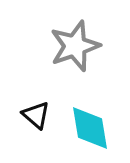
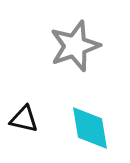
black triangle: moved 12 px left, 4 px down; rotated 28 degrees counterclockwise
